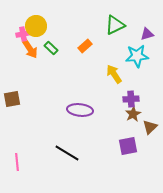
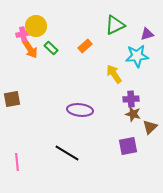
brown star: rotated 28 degrees counterclockwise
